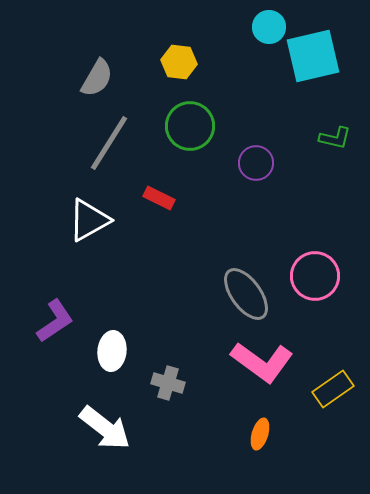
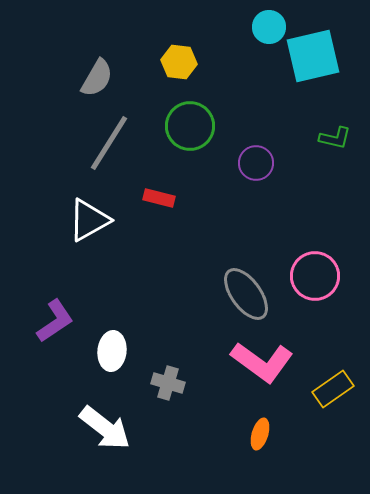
red rectangle: rotated 12 degrees counterclockwise
